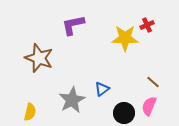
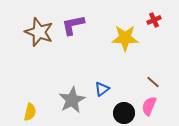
red cross: moved 7 px right, 5 px up
brown star: moved 26 px up
